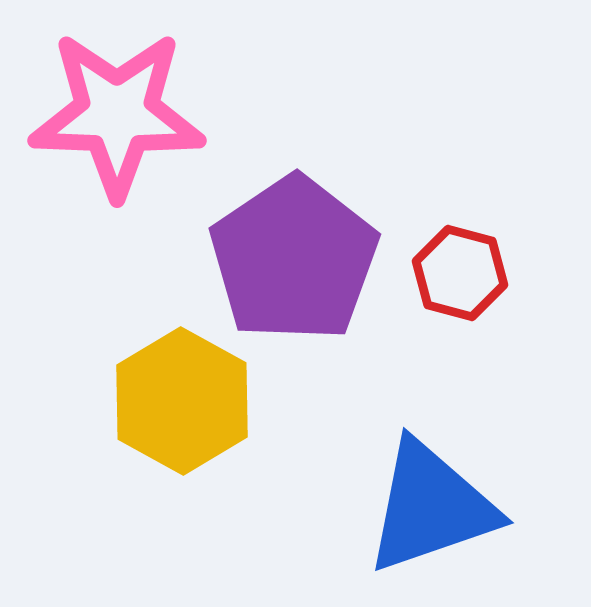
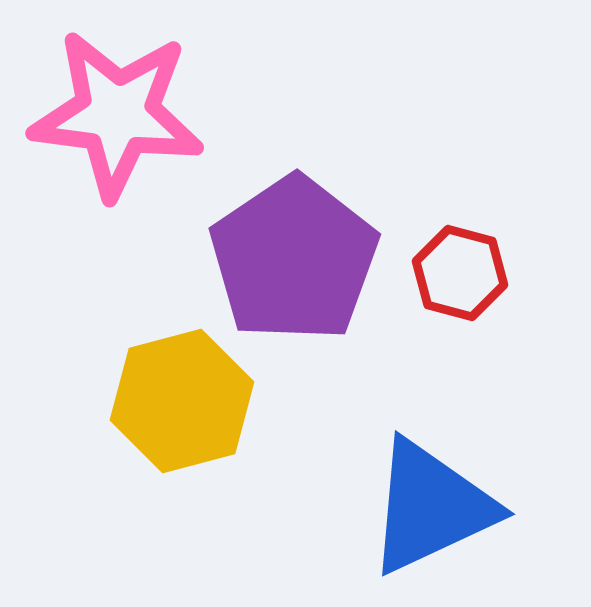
pink star: rotated 5 degrees clockwise
yellow hexagon: rotated 16 degrees clockwise
blue triangle: rotated 6 degrees counterclockwise
